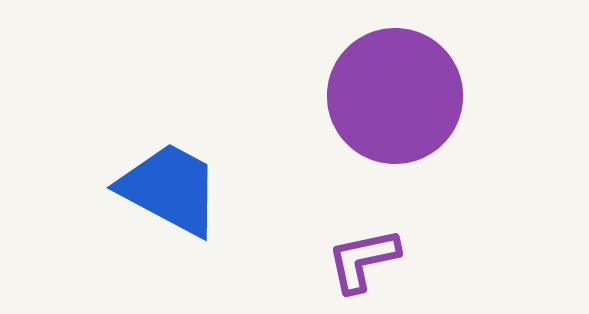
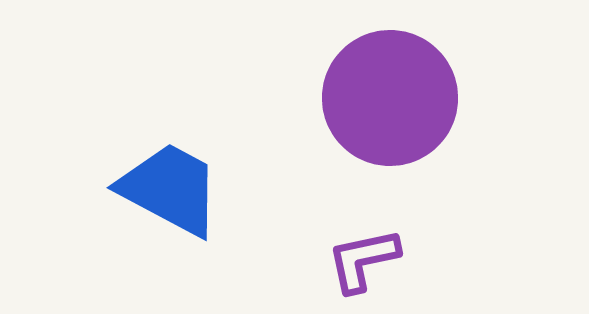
purple circle: moved 5 px left, 2 px down
